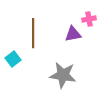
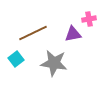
brown line: rotated 64 degrees clockwise
cyan square: moved 3 px right
gray star: moved 9 px left, 12 px up
